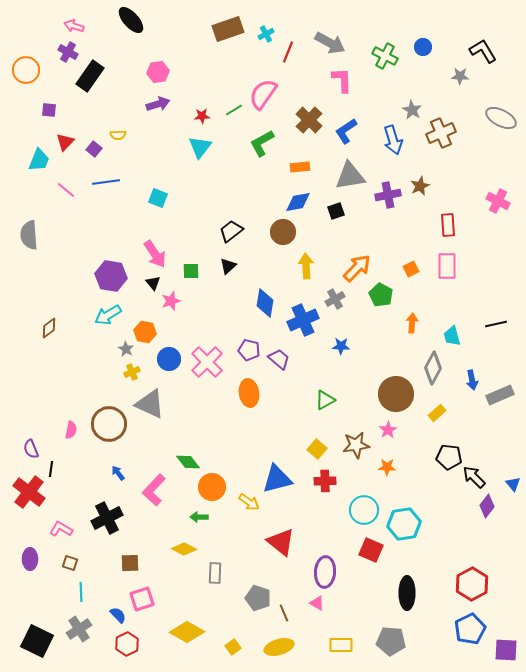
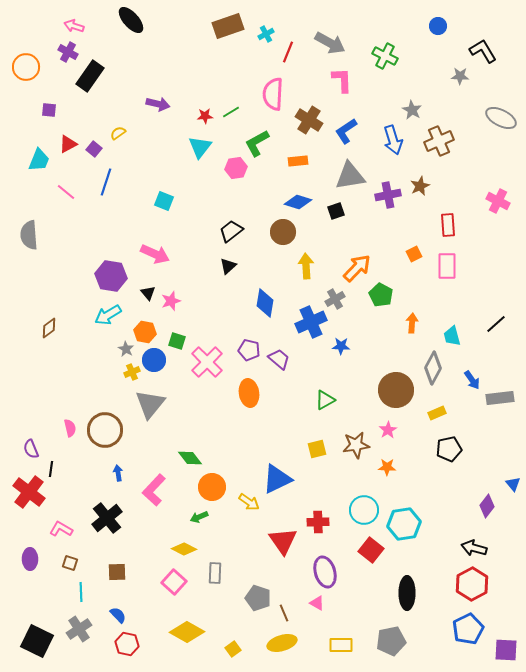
brown rectangle at (228, 29): moved 3 px up
blue circle at (423, 47): moved 15 px right, 21 px up
orange circle at (26, 70): moved 3 px up
pink hexagon at (158, 72): moved 78 px right, 96 px down
pink semicircle at (263, 94): moved 10 px right; rotated 32 degrees counterclockwise
purple arrow at (158, 104): rotated 30 degrees clockwise
green line at (234, 110): moved 3 px left, 2 px down
red star at (202, 116): moved 3 px right
brown cross at (309, 120): rotated 12 degrees counterclockwise
brown cross at (441, 133): moved 2 px left, 8 px down
yellow semicircle at (118, 135): moved 2 px up; rotated 147 degrees clockwise
red triangle at (65, 142): moved 3 px right, 2 px down; rotated 18 degrees clockwise
green L-shape at (262, 143): moved 5 px left
orange rectangle at (300, 167): moved 2 px left, 6 px up
blue line at (106, 182): rotated 64 degrees counterclockwise
pink line at (66, 190): moved 2 px down
cyan square at (158, 198): moved 6 px right, 3 px down
blue diamond at (298, 202): rotated 28 degrees clockwise
pink arrow at (155, 254): rotated 32 degrees counterclockwise
orange square at (411, 269): moved 3 px right, 15 px up
green square at (191, 271): moved 14 px left, 70 px down; rotated 18 degrees clockwise
black triangle at (153, 283): moved 5 px left, 10 px down
blue cross at (303, 320): moved 8 px right, 2 px down
black line at (496, 324): rotated 30 degrees counterclockwise
blue circle at (169, 359): moved 15 px left, 1 px down
blue arrow at (472, 380): rotated 24 degrees counterclockwise
brown circle at (396, 394): moved 4 px up
gray rectangle at (500, 395): moved 3 px down; rotated 16 degrees clockwise
gray triangle at (150, 404): rotated 44 degrees clockwise
yellow rectangle at (437, 413): rotated 18 degrees clockwise
brown circle at (109, 424): moved 4 px left, 6 px down
pink semicircle at (71, 430): moved 1 px left, 2 px up; rotated 24 degrees counterclockwise
yellow square at (317, 449): rotated 36 degrees clockwise
black pentagon at (449, 457): moved 8 px up; rotated 20 degrees counterclockwise
green diamond at (188, 462): moved 2 px right, 4 px up
blue arrow at (118, 473): rotated 28 degrees clockwise
black arrow at (474, 477): moved 71 px down; rotated 30 degrees counterclockwise
blue triangle at (277, 479): rotated 12 degrees counterclockwise
red cross at (325, 481): moved 7 px left, 41 px down
green arrow at (199, 517): rotated 24 degrees counterclockwise
black cross at (107, 518): rotated 12 degrees counterclockwise
red triangle at (281, 542): moved 2 px right, 1 px up; rotated 16 degrees clockwise
red square at (371, 550): rotated 15 degrees clockwise
brown square at (130, 563): moved 13 px left, 9 px down
purple ellipse at (325, 572): rotated 20 degrees counterclockwise
pink square at (142, 599): moved 32 px right, 17 px up; rotated 30 degrees counterclockwise
blue pentagon at (470, 629): moved 2 px left
gray pentagon at (391, 641): rotated 16 degrees counterclockwise
red hexagon at (127, 644): rotated 20 degrees counterclockwise
yellow square at (233, 647): moved 2 px down
yellow ellipse at (279, 647): moved 3 px right, 4 px up
